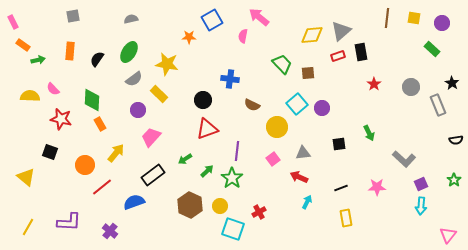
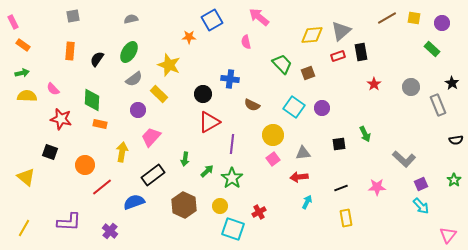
brown line at (387, 18): rotated 54 degrees clockwise
pink semicircle at (243, 36): moved 3 px right, 6 px down; rotated 24 degrees counterclockwise
green arrow at (38, 60): moved 16 px left, 13 px down
yellow star at (167, 64): moved 2 px right, 1 px down; rotated 10 degrees clockwise
brown square at (308, 73): rotated 16 degrees counterclockwise
yellow semicircle at (30, 96): moved 3 px left
black circle at (203, 100): moved 6 px up
cyan square at (297, 104): moved 3 px left, 3 px down; rotated 15 degrees counterclockwise
orange rectangle at (100, 124): rotated 48 degrees counterclockwise
yellow circle at (277, 127): moved 4 px left, 8 px down
red triangle at (207, 129): moved 2 px right, 7 px up; rotated 10 degrees counterclockwise
green arrow at (369, 133): moved 4 px left, 1 px down
purple line at (237, 151): moved 5 px left, 7 px up
yellow arrow at (116, 153): moved 6 px right, 1 px up; rotated 30 degrees counterclockwise
green arrow at (185, 159): rotated 48 degrees counterclockwise
red arrow at (299, 177): rotated 30 degrees counterclockwise
brown hexagon at (190, 205): moved 6 px left
cyan arrow at (421, 206): rotated 48 degrees counterclockwise
yellow line at (28, 227): moved 4 px left, 1 px down
